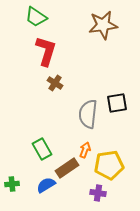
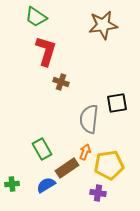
brown cross: moved 6 px right, 1 px up; rotated 14 degrees counterclockwise
gray semicircle: moved 1 px right, 5 px down
orange arrow: moved 2 px down
